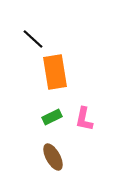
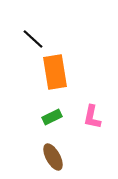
pink L-shape: moved 8 px right, 2 px up
